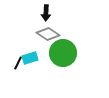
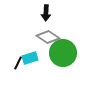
gray diamond: moved 3 px down
